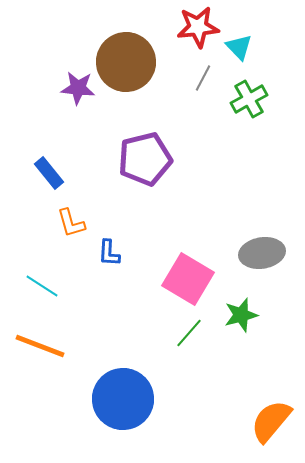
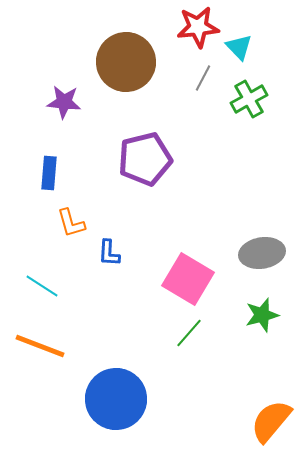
purple star: moved 14 px left, 14 px down
blue rectangle: rotated 44 degrees clockwise
green star: moved 21 px right
blue circle: moved 7 px left
